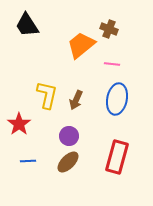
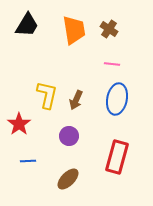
black trapezoid: rotated 116 degrees counterclockwise
brown cross: rotated 12 degrees clockwise
orange trapezoid: moved 7 px left, 15 px up; rotated 120 degrees clockwise
brown ellipse: moved 17 px down
